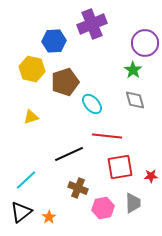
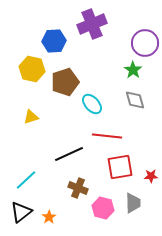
pink hexagon: rotated 25 degrees clockwise
